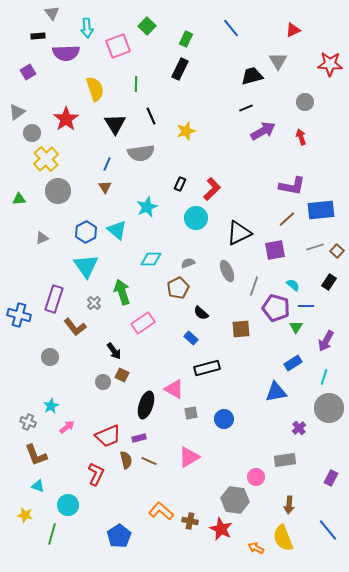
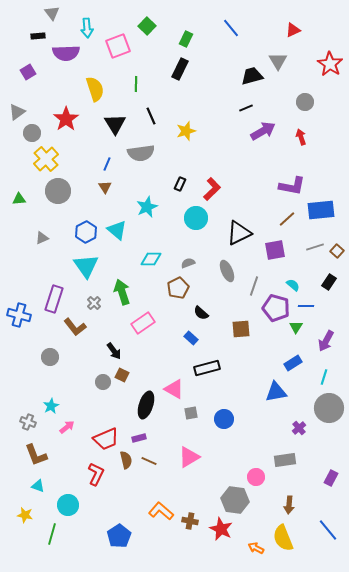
red star at (330, 64): rotated 30 degrees clockwise
red trapezoid at (108, 436): moved 2 px left, 3 px down
